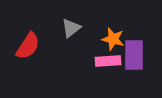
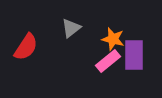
red semicircle: moved 2 px left, 1 px down
pink rectangle: rotated 35 degrees counterclockwise
